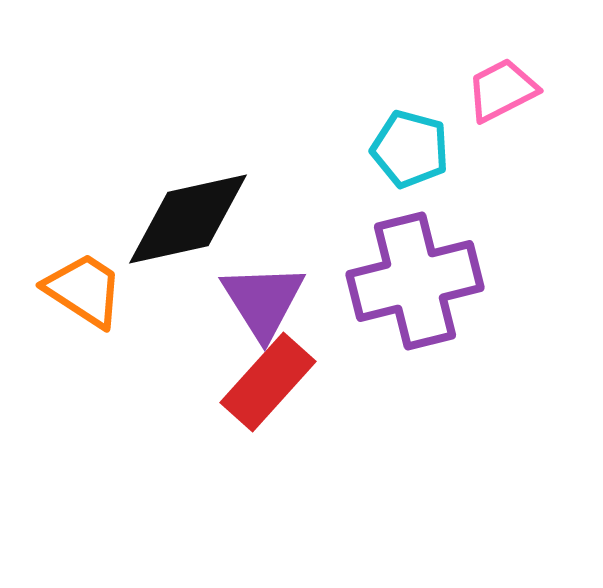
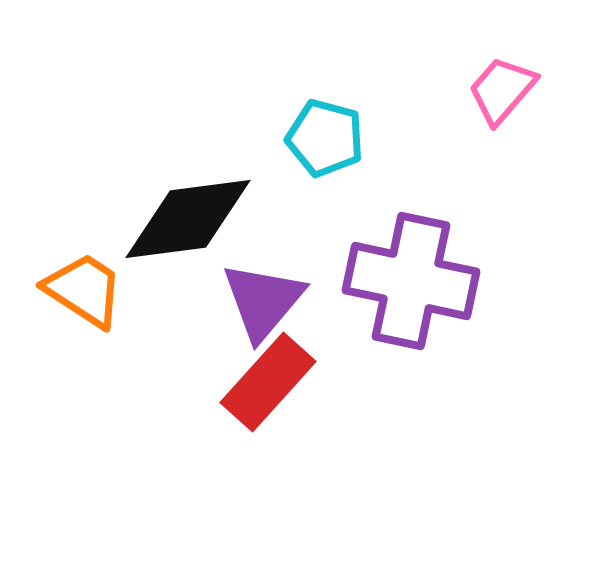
pink trapezoid: rotated 22 degrees counterclockwise
cyan pentagon: moved 85 px left, 11 px up
black diamond: rotated 5 degrees clockwise
purple cross: moved 4 px left; rotated 26 degrees clockwise
purple triangle: rotated 12 degrees clockwise
